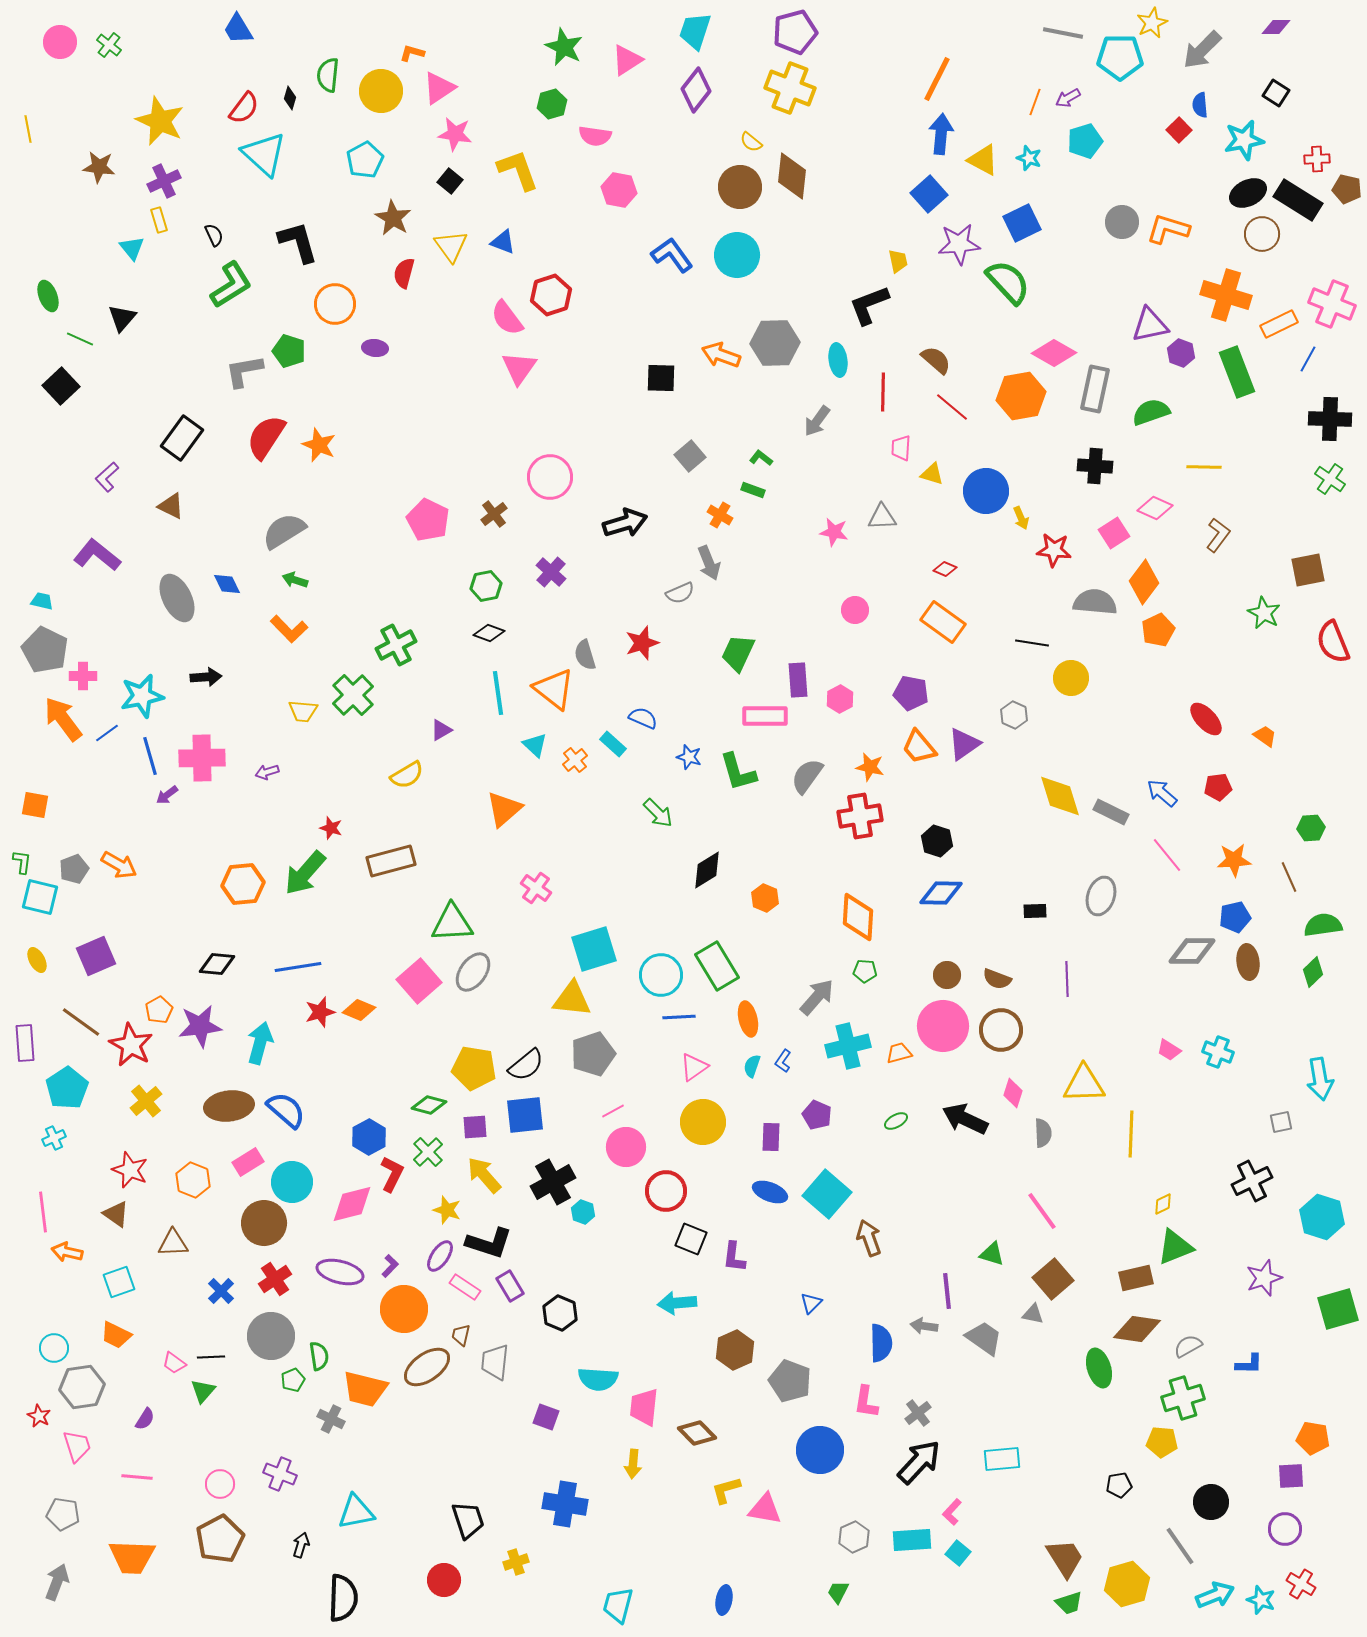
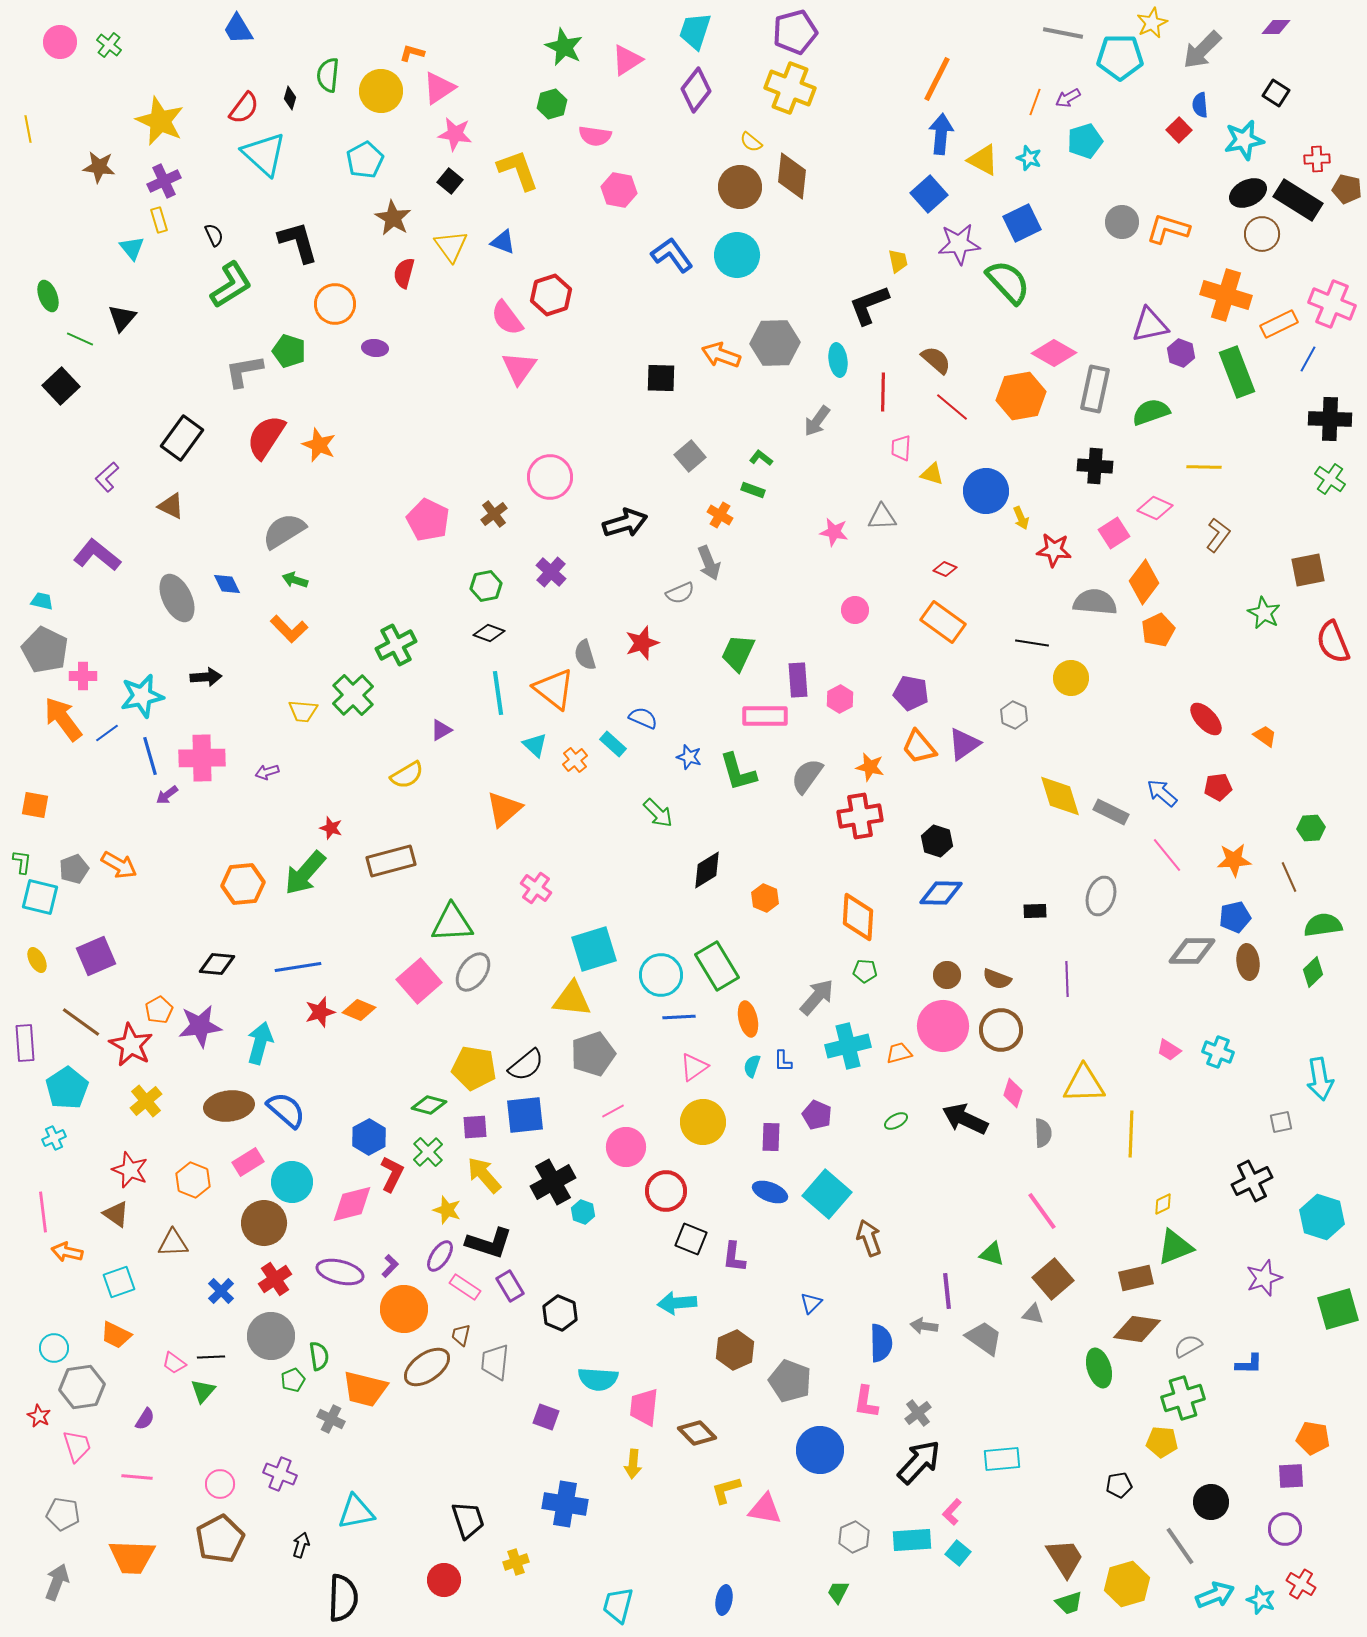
blue L-shape at (783, 1061): rotated 35 degrees counterclockwise
